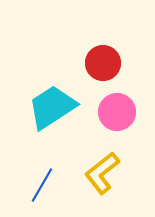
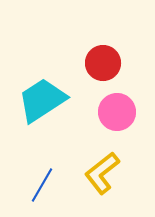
cyan trapezoid: moved 10 px left, 7 px up
